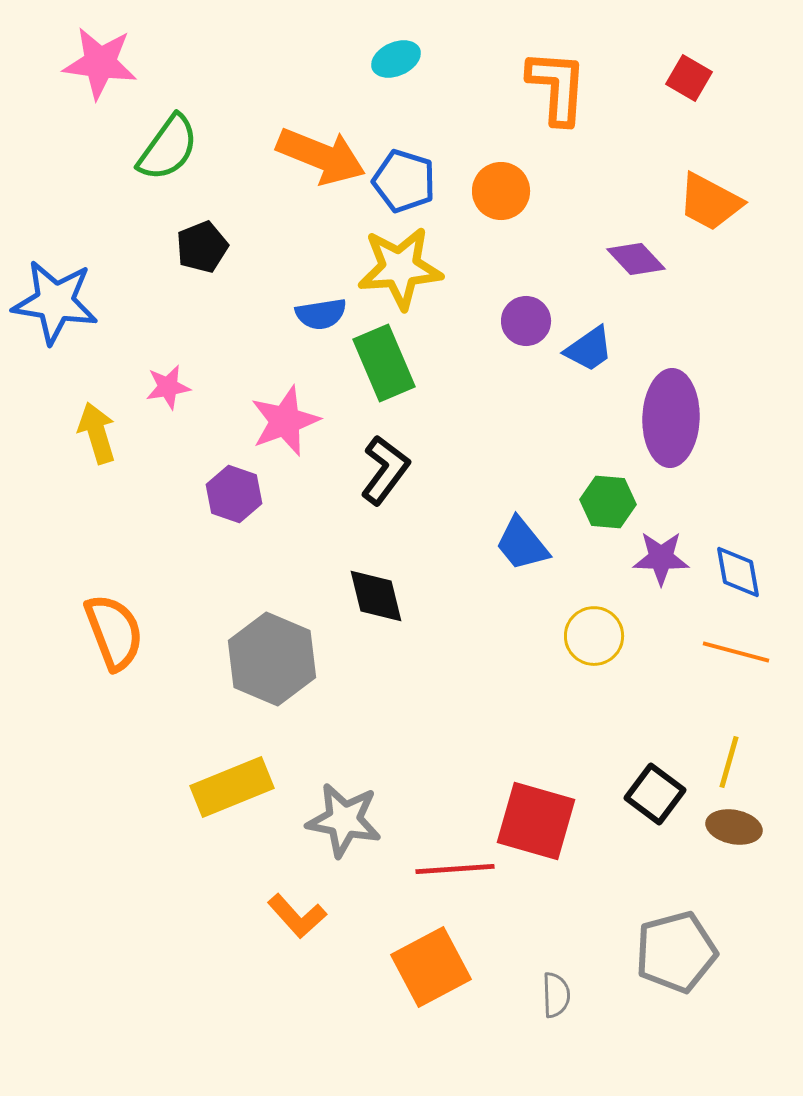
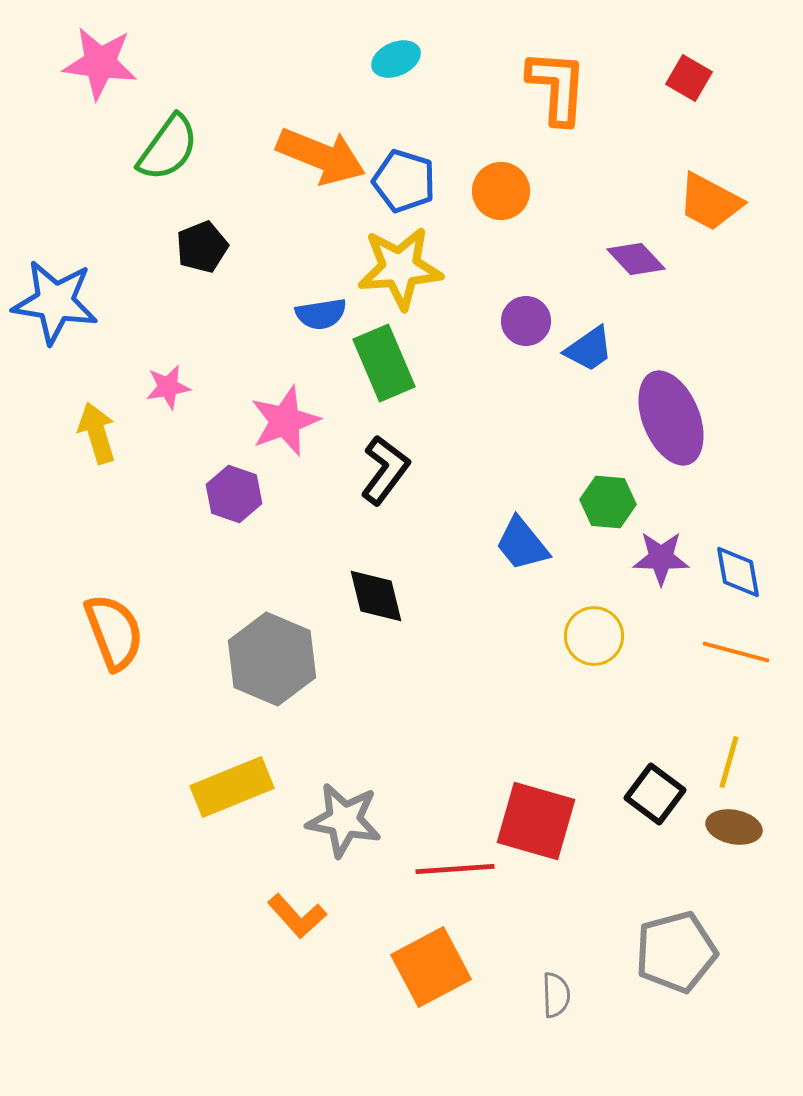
purple ellipse at (671, 418): rotated 24 degrees counterclockwise
